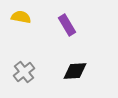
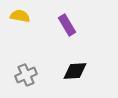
yellow semicircle: moved 1 px left, 1 px up
gray cross: moved 2 px right, 3 px down; rotated 15 degrees clockwise
